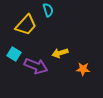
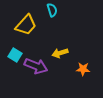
cyan semicircle: moved 4 px right
cyan square: moved 1 px right, 1 px down
